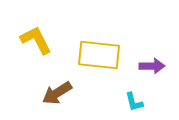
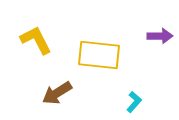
purple arrow: moved 8 px right, 30 px up
cyan L-shape: rotated 125 degrees counterclockwise
